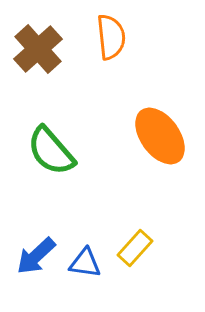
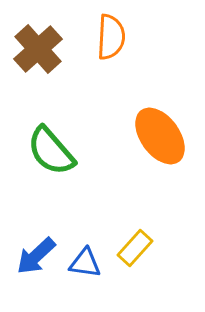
orange semicircle: rotated 9 degrees clockwise
